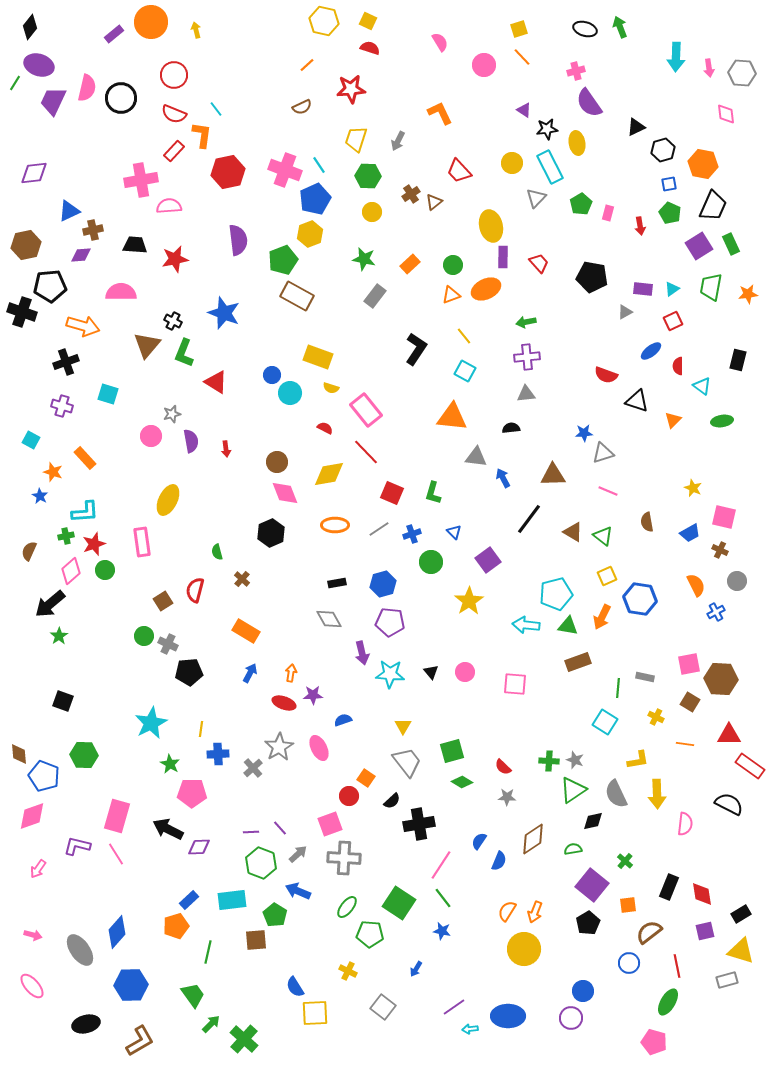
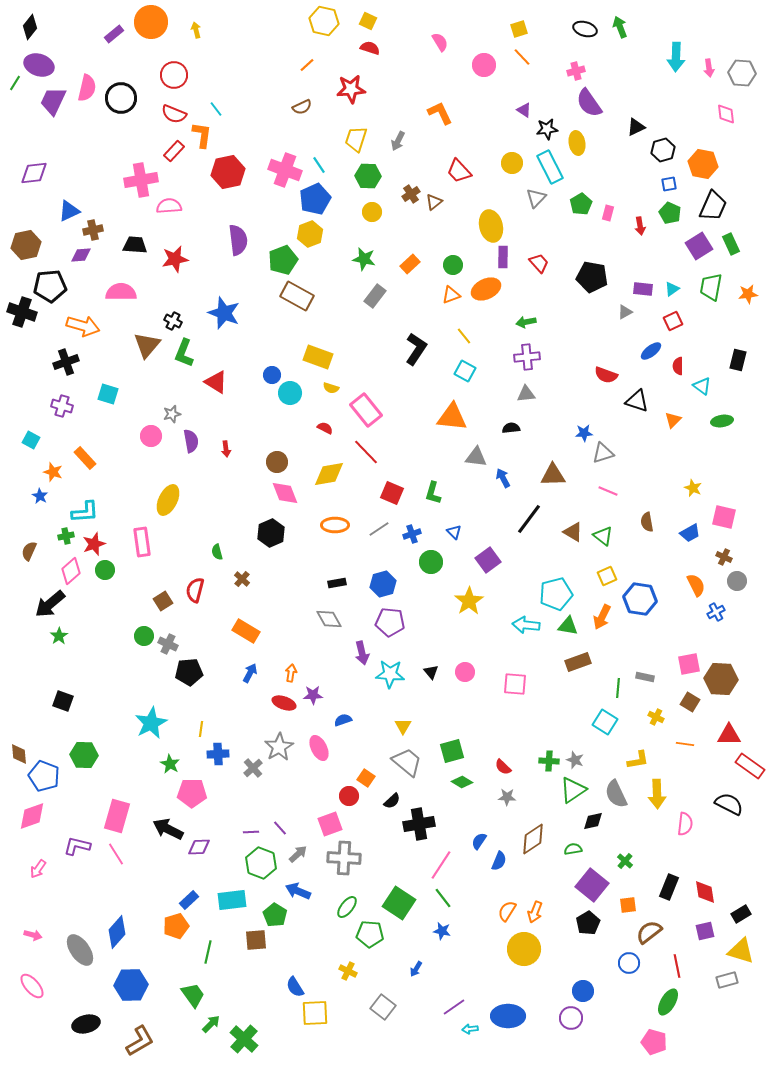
brown cross at (720, 550): moved 4 px right, 7 px down
gray trapezoid at (407, 762): rotated 12 degrees counterclockwise
red diamond at (702, 894): moved 3 px right, 2 px up
